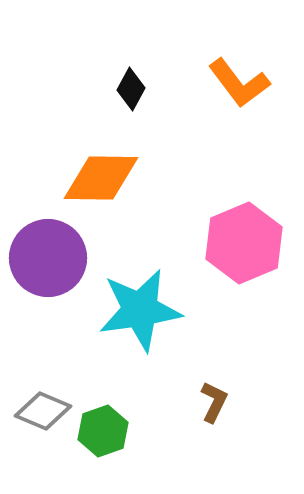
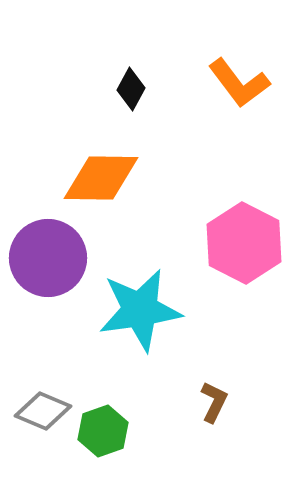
pink hexagon: rotated 10 degrees counterclockwise
